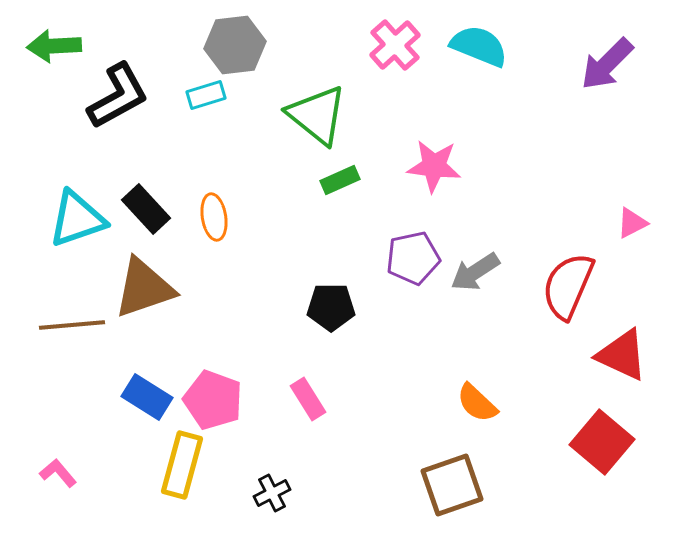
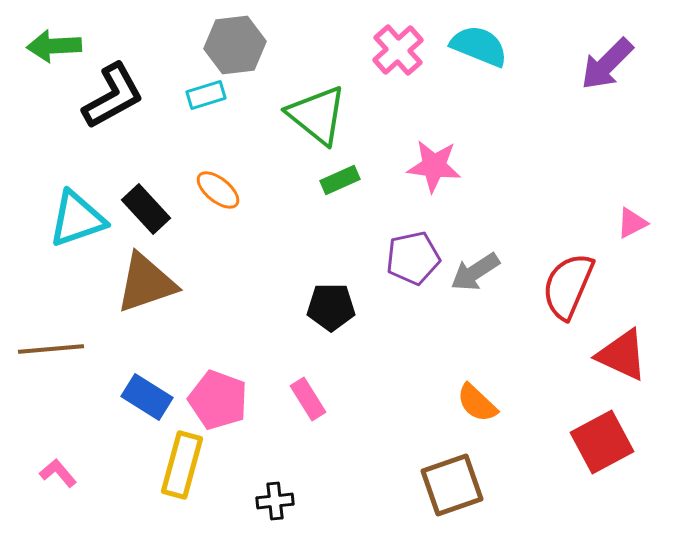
pink cross: moved 3 px right, 5 px down
black L-shape: moved 5 px left
orange ellipse: moved 4 px right, 27 px up; rotated 42 degrees counterclockwise
brown triangle: moved 2 px right, 5 px up
brown line: moved 21 px left, 24 px down
pink pentagon: moved 5 px right
red square: rotated 22 degrees clockwise
black cross: moved 3 px right, 8 px down; rotated 21 degrees clockwise
